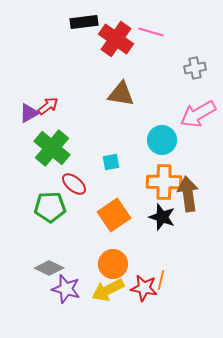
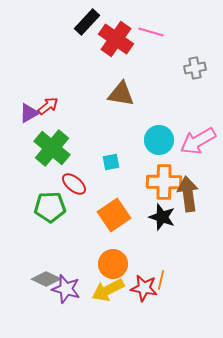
black rectangle: moved 3 px right; rotated 40 degrees counterclockwise
pink arrow: moved 27 px down
cyan circle: moved 3 px left
gray diamond: moved 3 px left, 11 px down
